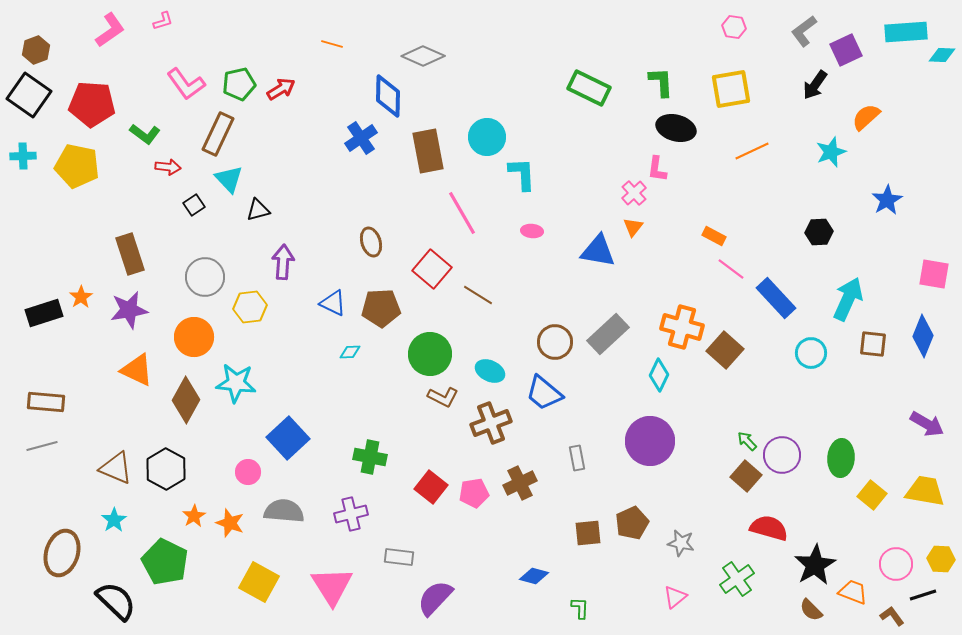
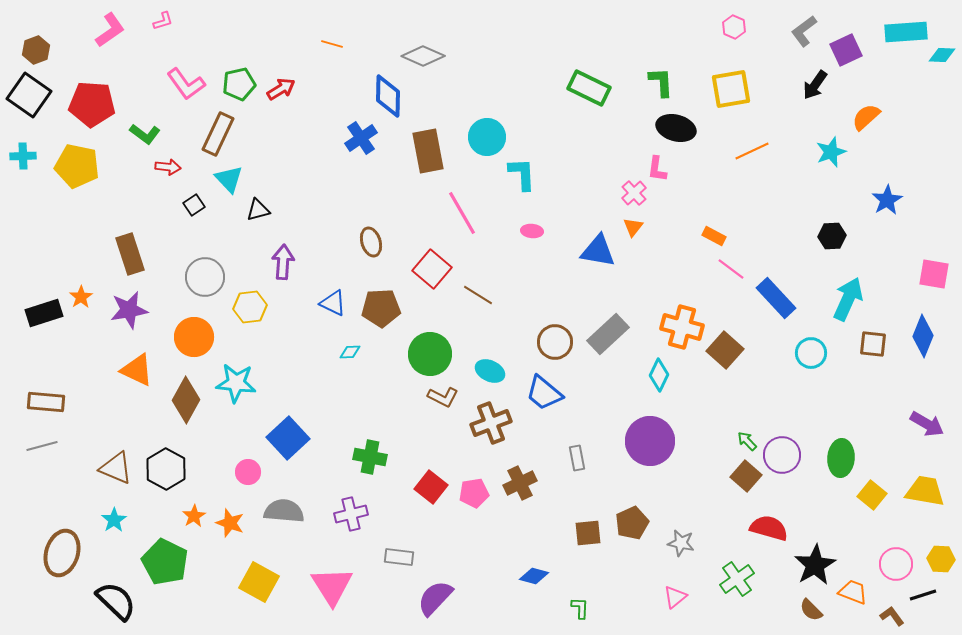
pink hexagon at (734, 27): rotated 15 degrees clockwise
black hexagon at (819, 232): moved 13 px right, 4 px down
